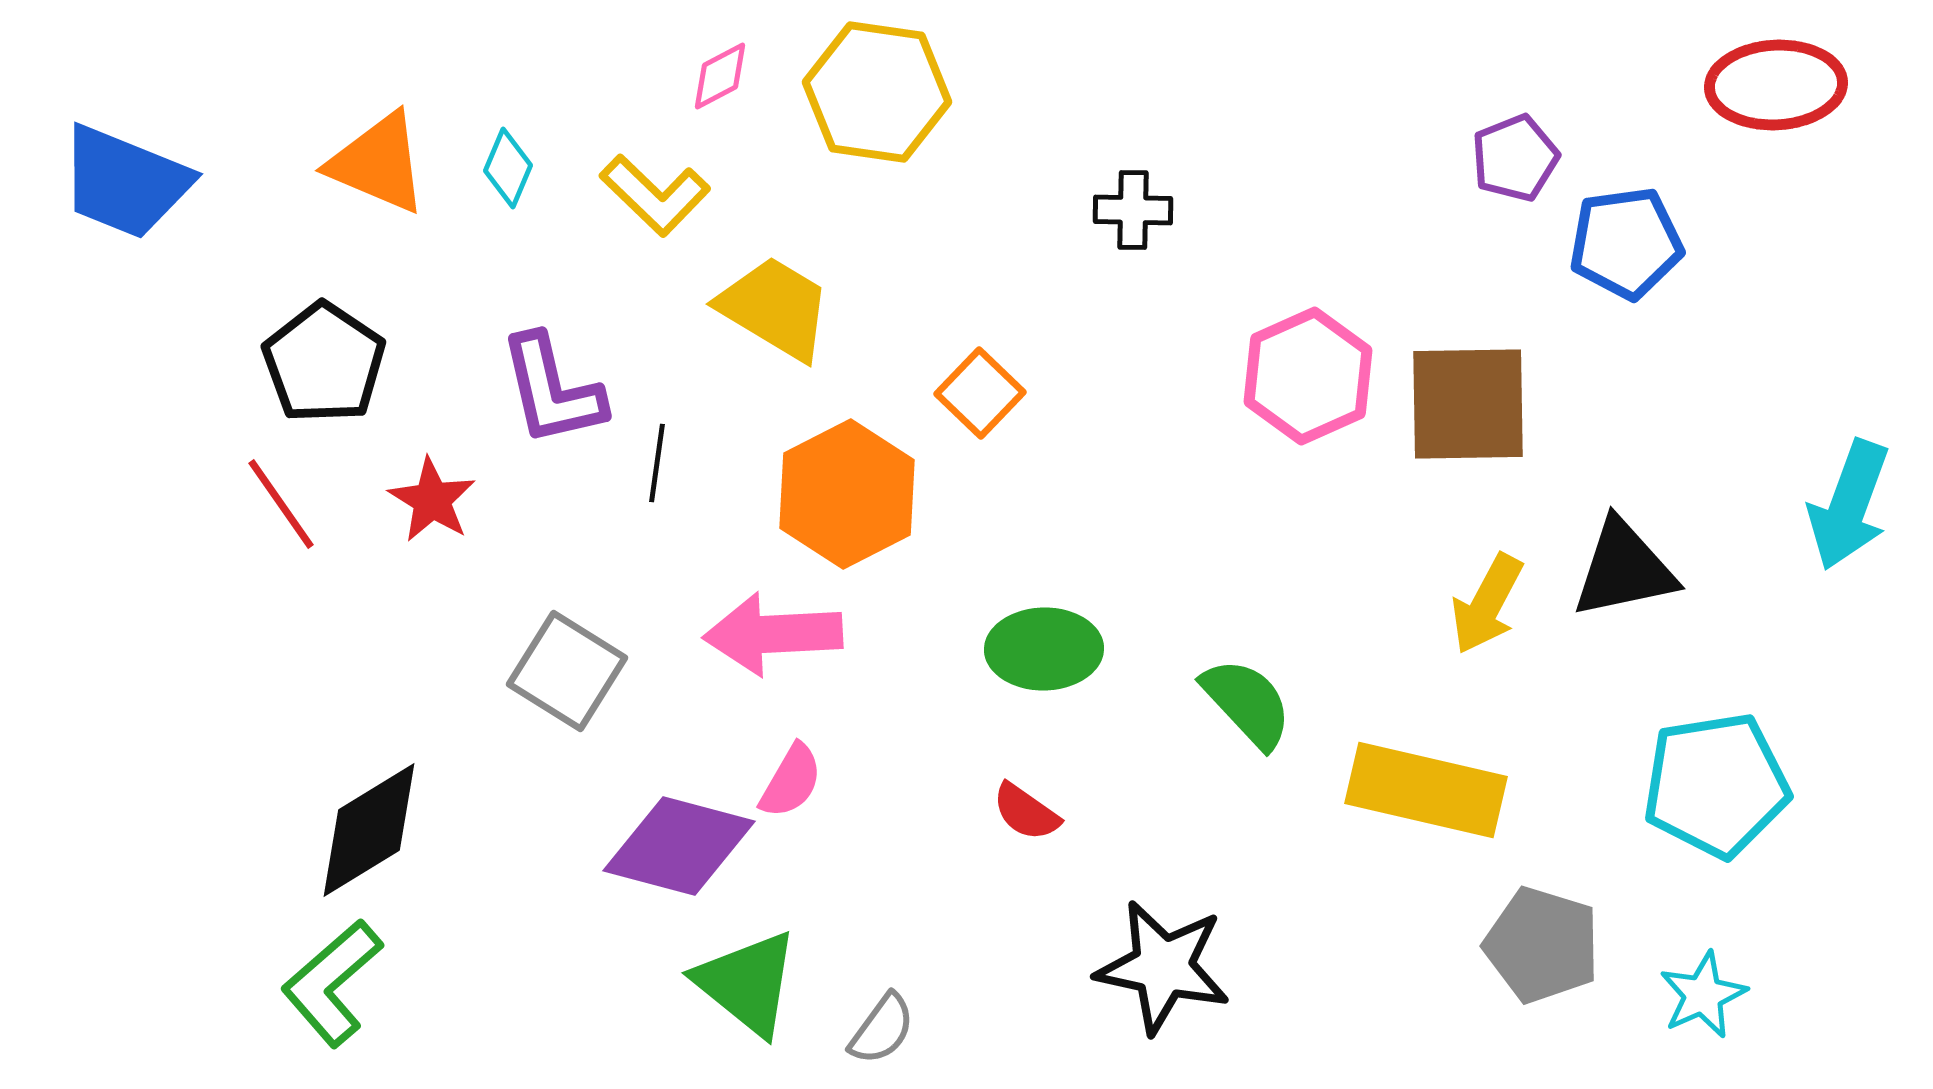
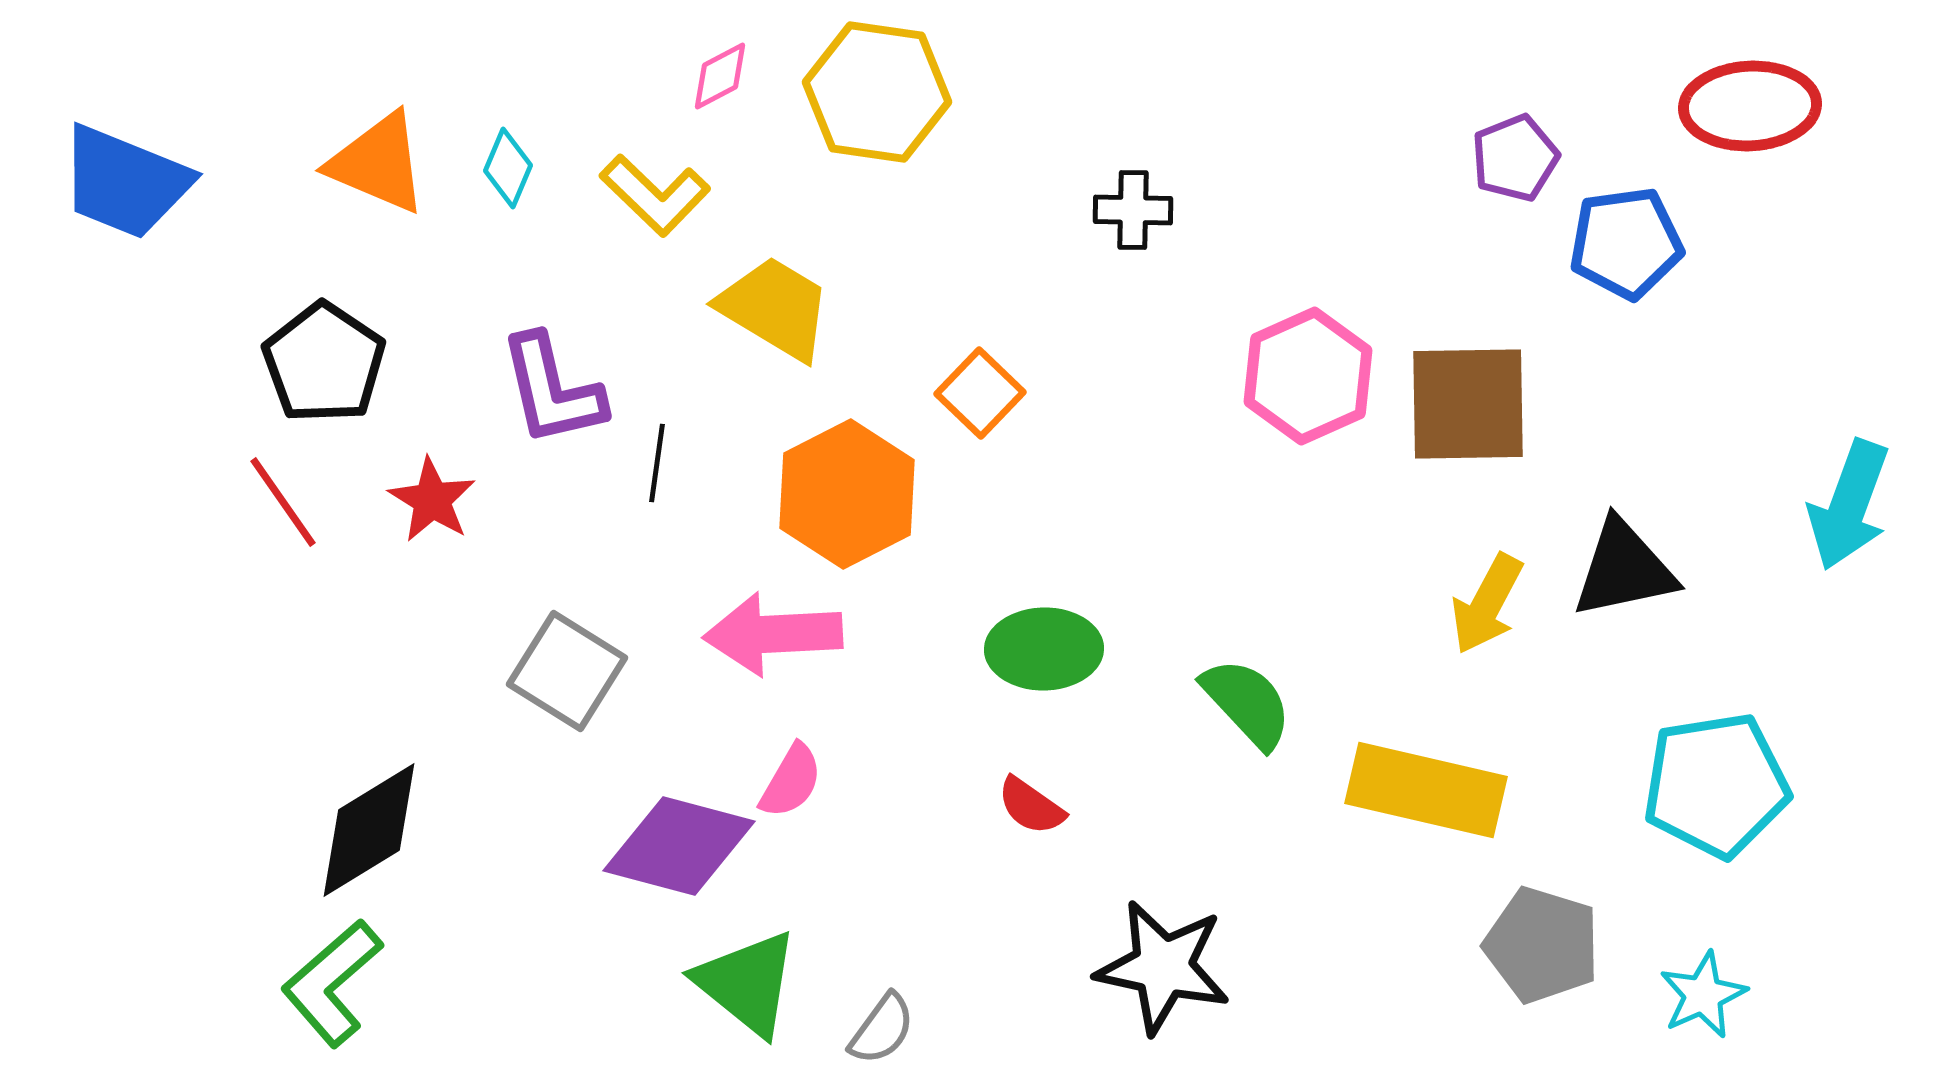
red ellipse: moved 26 px left, 21 px down
red line: moved 2 px right, 2 px up
red semicircle: moved 5 px right, 6 px up
